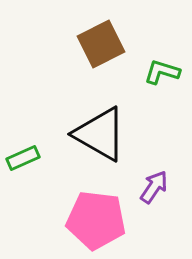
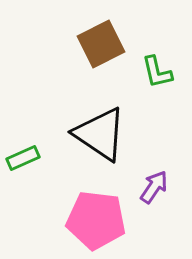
green L-shape: moved 5 px left; rotated 120 degrees counterclockwise
black triangle: rotated 4 degrees clockwise
